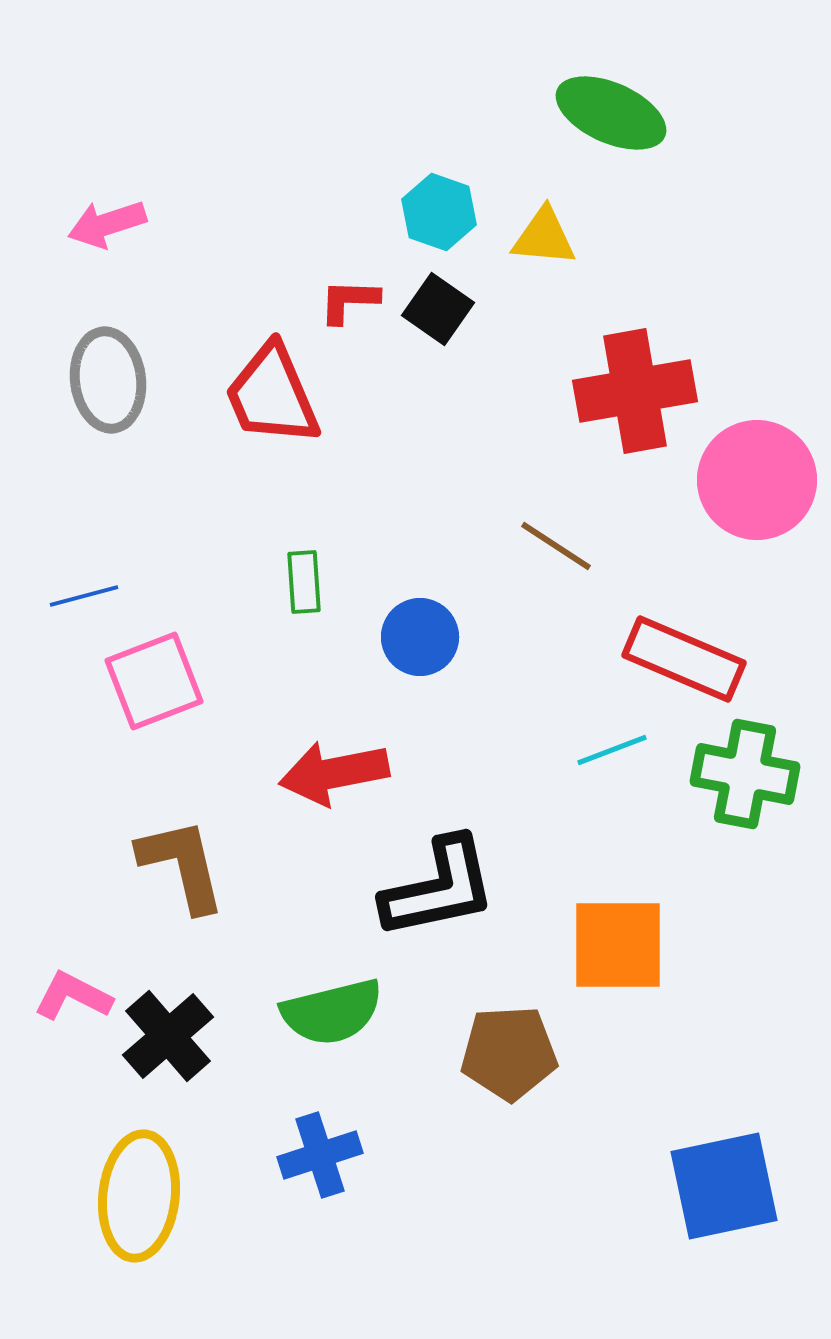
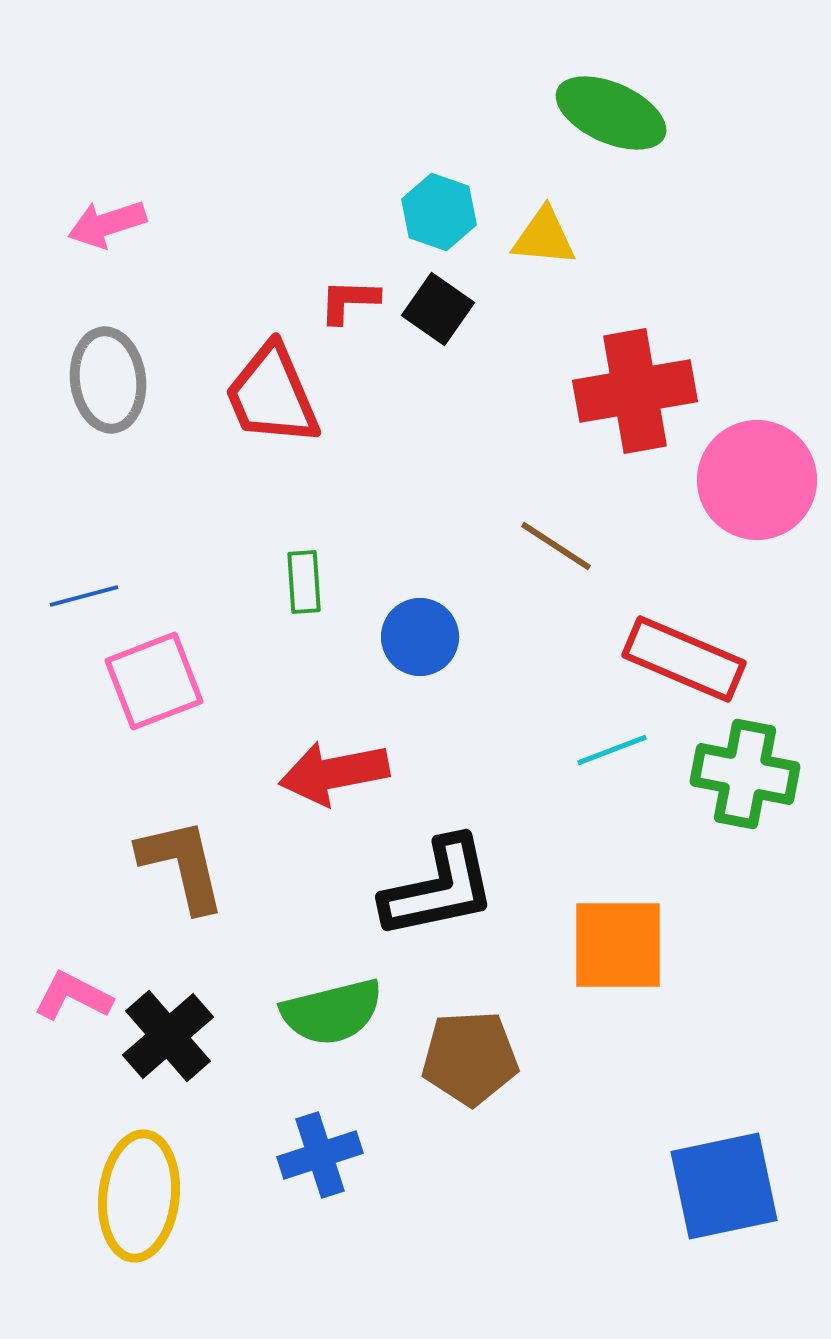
brown pentagon: moved 39 px left, 5 px down
